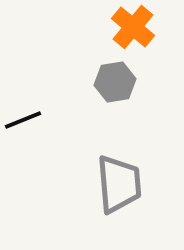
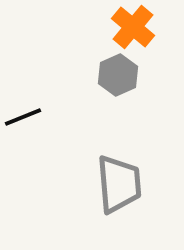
gray hexagon: moved 3 px right, 7 px up; rotated 15 degrees counterclockwise
black line: moved 3 px up
